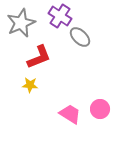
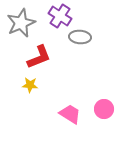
gray ellipse: rotated 40 degrees counterclockwise
pink circle: moved 4 px right
